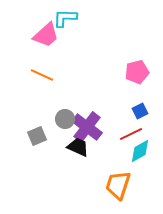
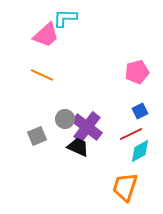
orange trapezoid: moved 7 px right, 2 px down
